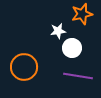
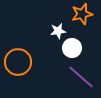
orange circle: moved 6 px left, 5 px up
purple line: moved 3 px right, 1 px down; rotated 32 degrees clockwise
